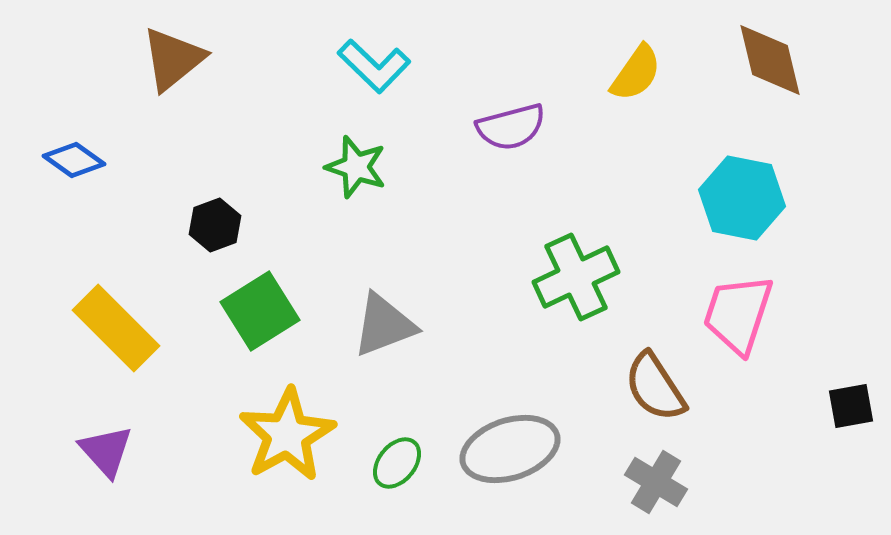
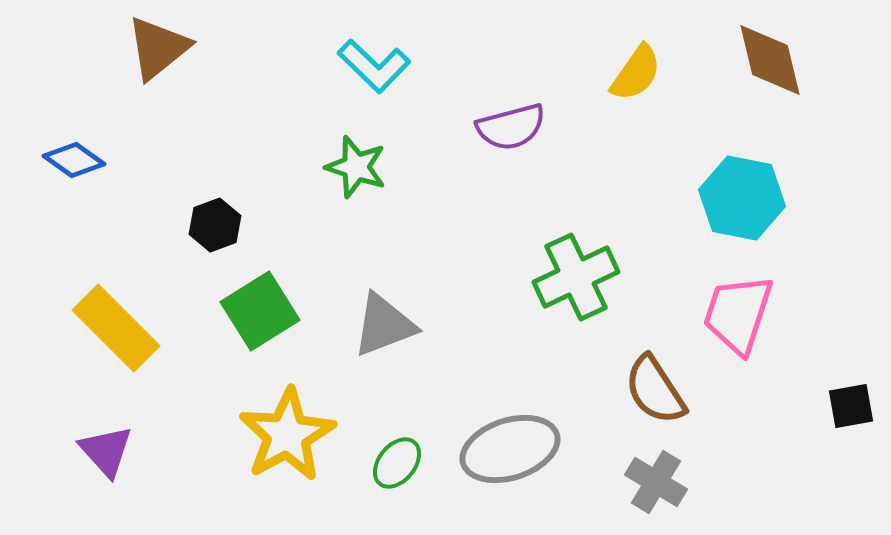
brown triangle: moved 15 px left, 11 px up
brown semicircle: moved 3 px down
